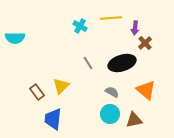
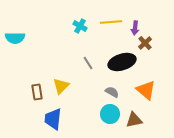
yellow line: moved 4 px down
black ellipse: moved 1 px up
brown rectangle: rotated 28 degrees clockwise
